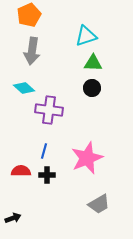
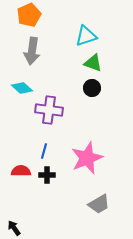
green triangle: rotated 18 degrees clockwise
cyan diamond: moved 2 px left
black arrow: moved 1 px right, 10 px down; rotated 105 degrees counterclockwise
